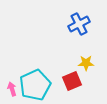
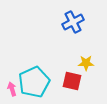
blue cross: moved 6 px left, 2 px up
red square: rotated 36 degrees clockwise
cyan pentagon: moved 1 px left, 3 px up
